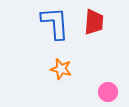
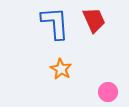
red trapezoid: moved 2 px up; rotated 28 degrees counterclockwise
orange star: rotated 15 degrees clockwise
